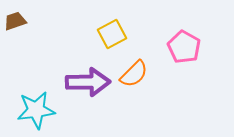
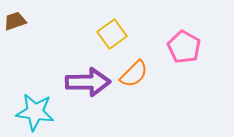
yellow square: rotated 8 degrees counterclockwise
cyan star: moved 1 px left, 2 px down; rotated 15 degrees clockwise
